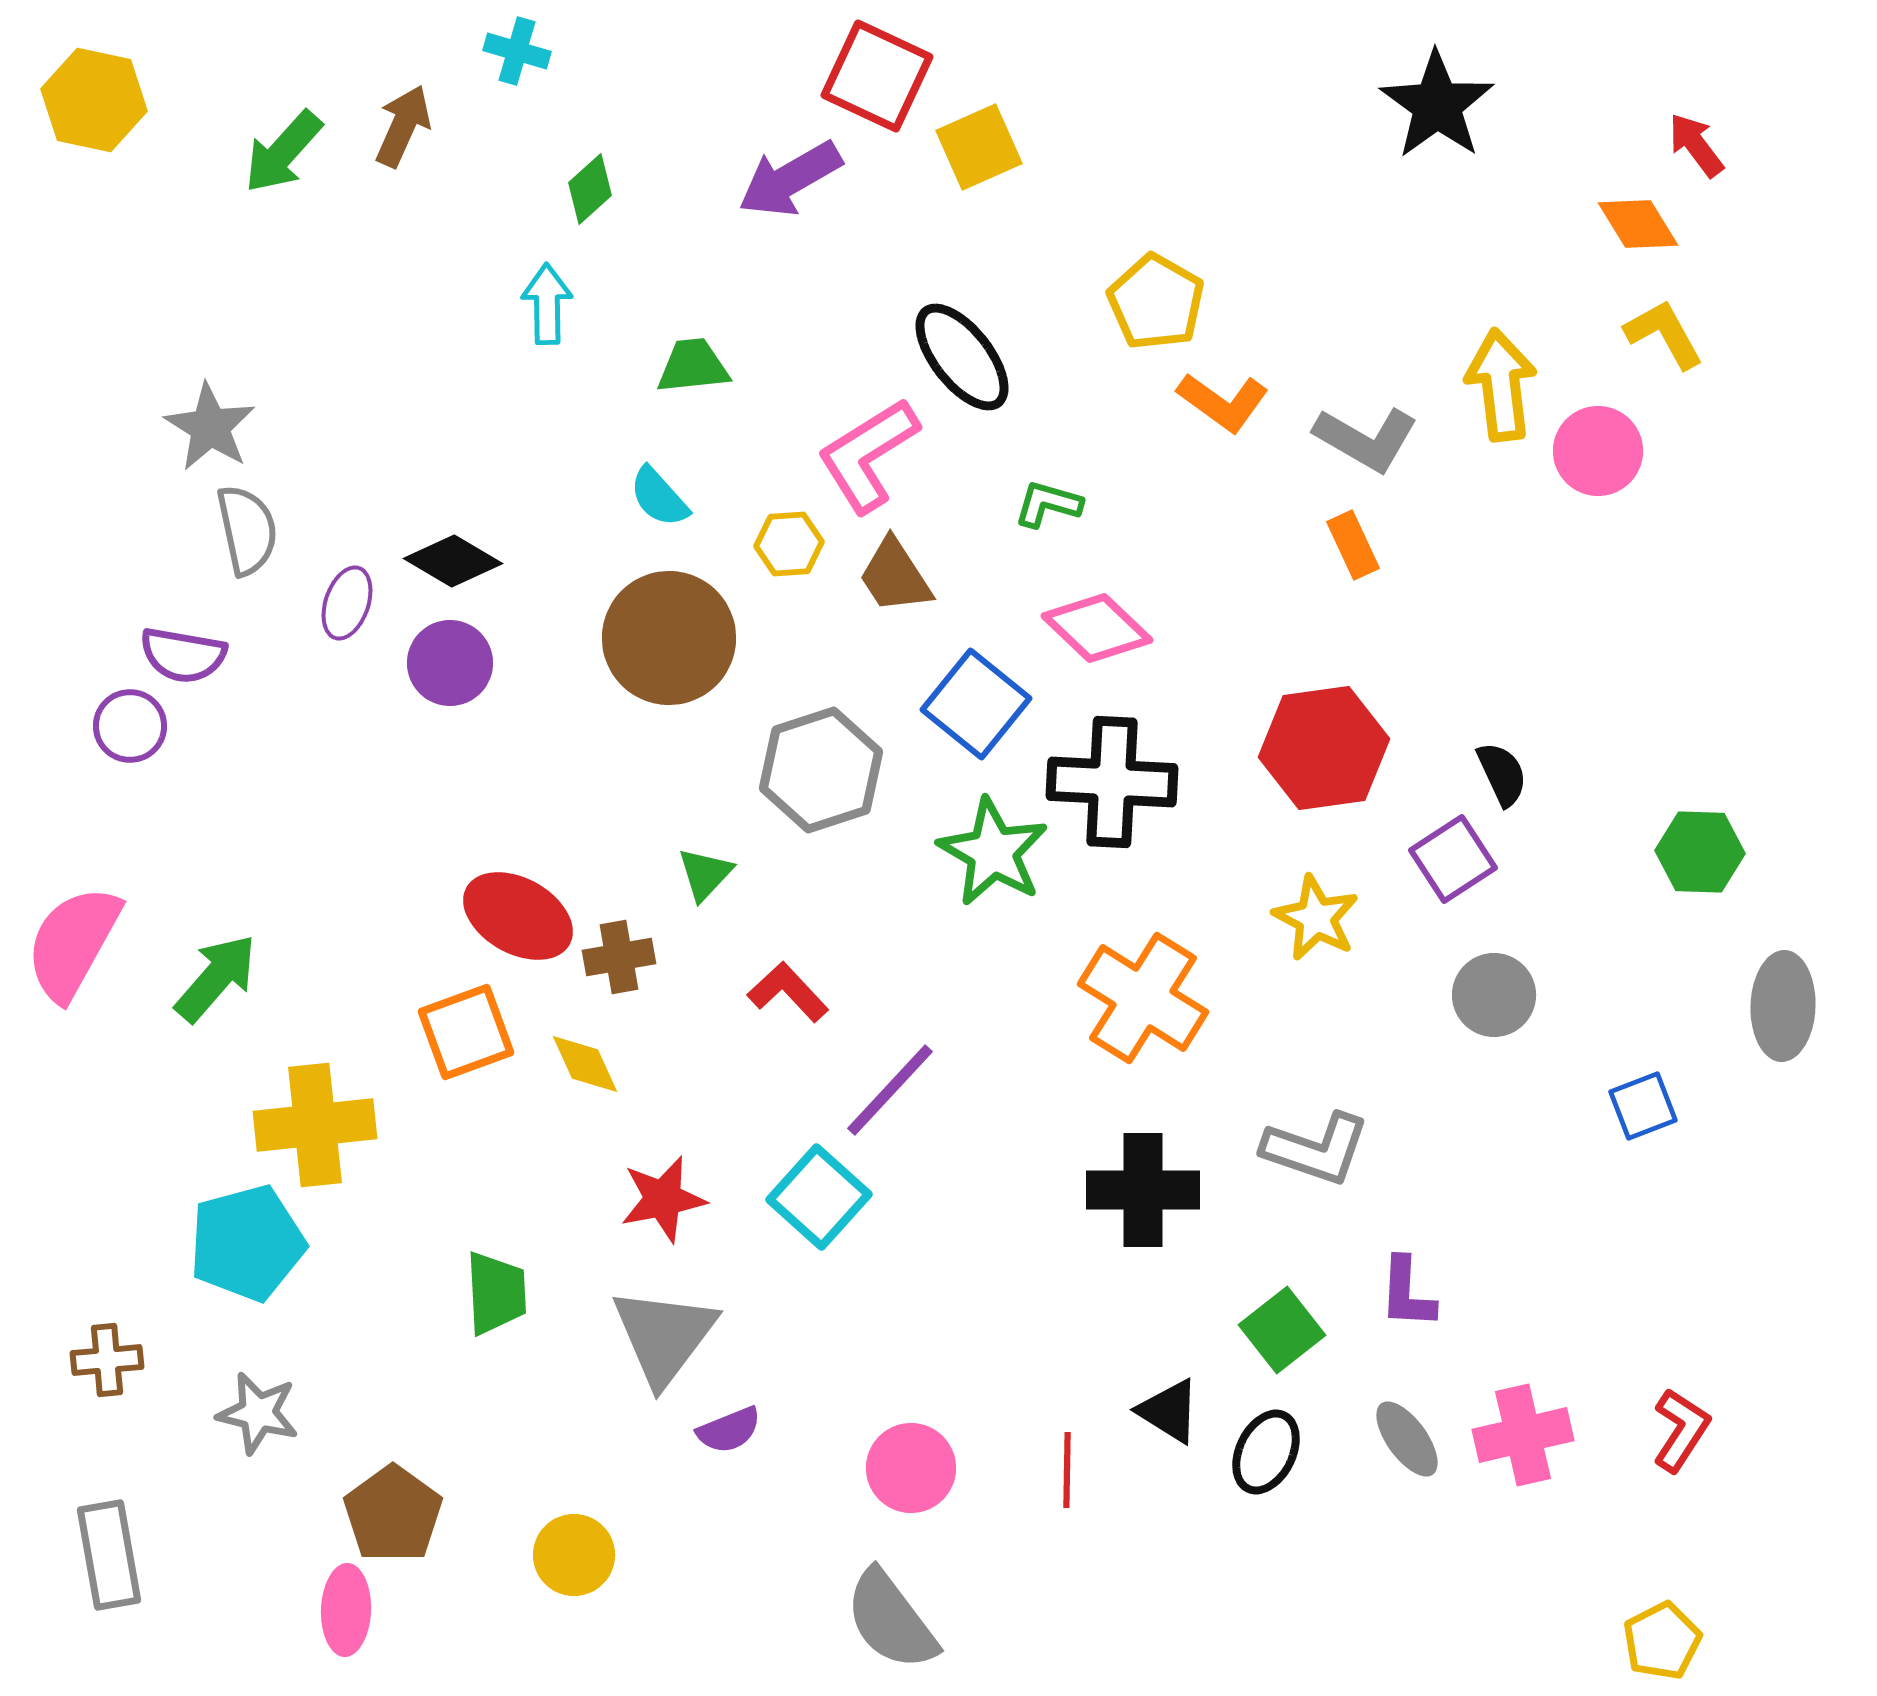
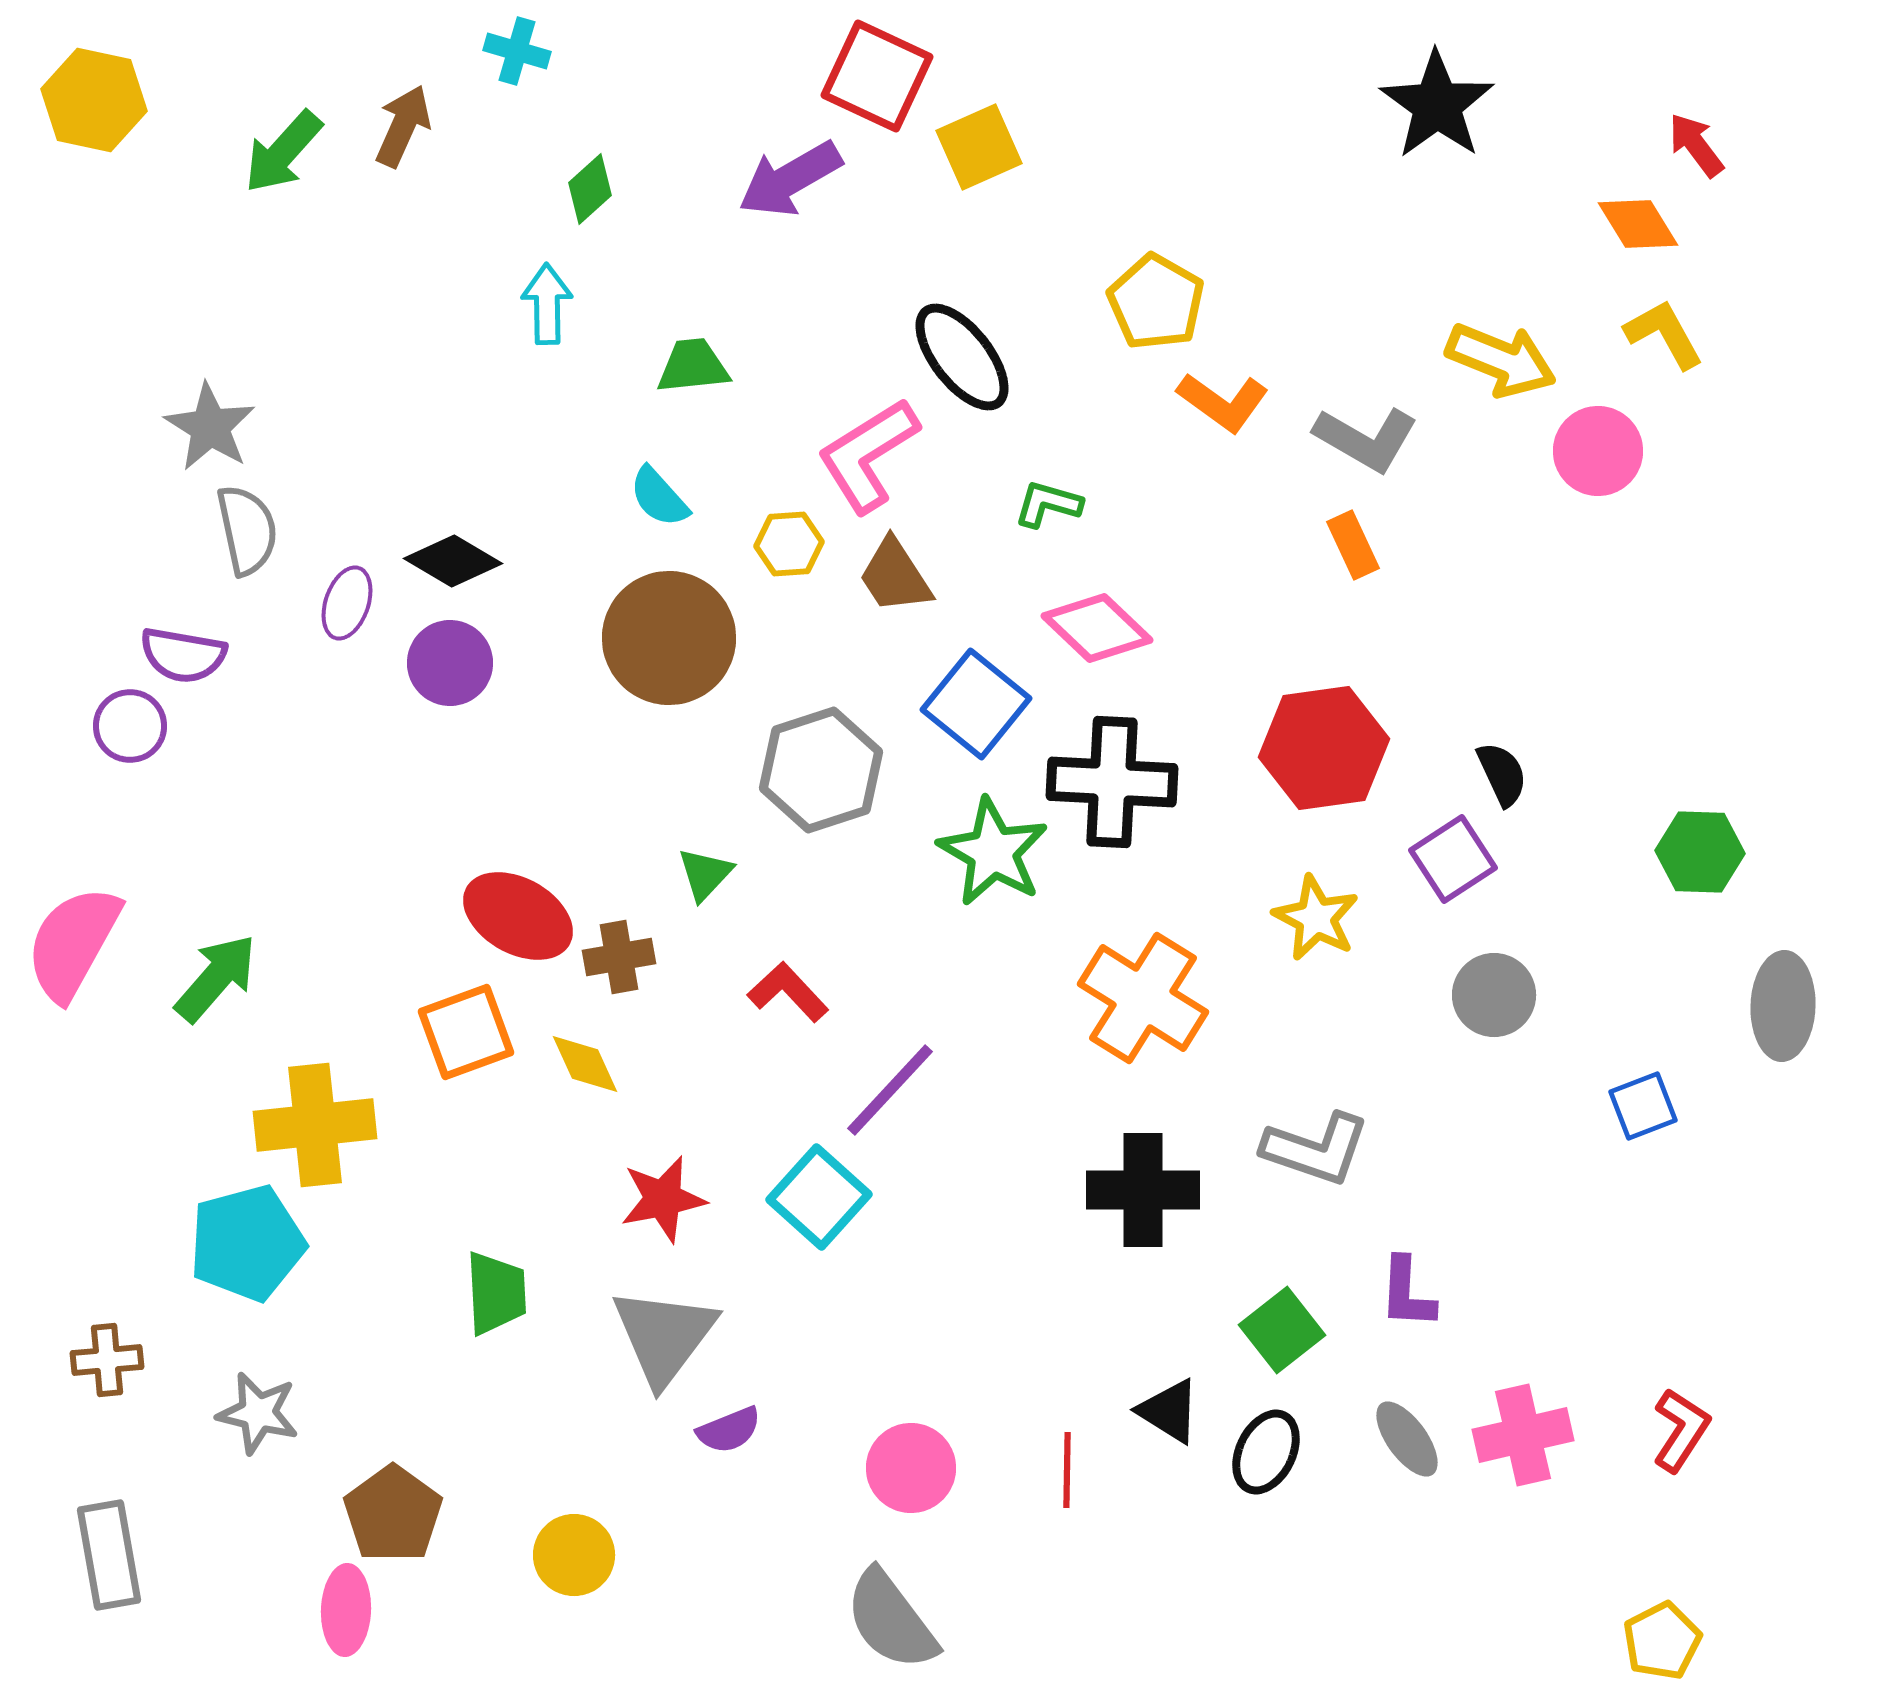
yellow arrow at (1501, 385): moved 25 px up; rotated 119 degrees clockwise
